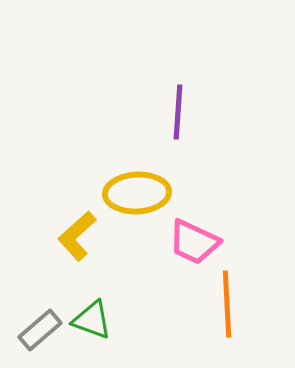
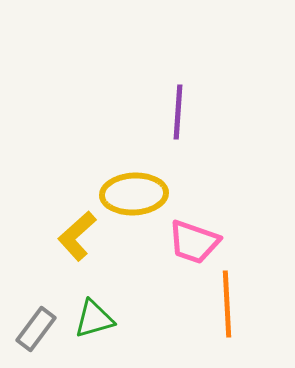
yellow ellipse: moved 3 px left, 1 px down
pink trapezoid: rotated 6 degrees counterclockwise
green triangle: moved 2 px right, 1 px up; rotated 36 degrees counterclockwise
gray rectangle: moved 4 px left, 1 px up; rotated 12 degrees counterclockwise
